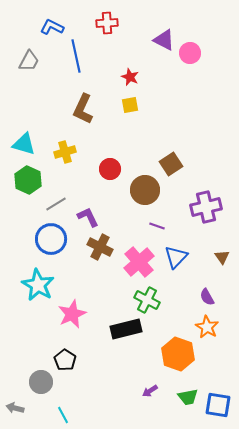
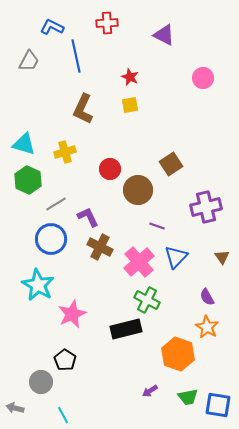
purple triangle: moved 5 px up
pink circle: moved 13 px right, 25 px down
brown circle: moved 7 px left
